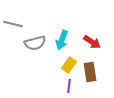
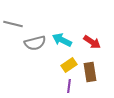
cyan arrow: rotated 96 degrees clockwise
yellow rectangle: rotated 21 degrees clockwise
